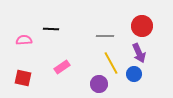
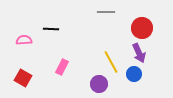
red circle: moved 2 px down
gray line: moved 1 px right, 24 px up
yellow line: moved 1 px up
pink rectangle: rotated 28 degrees counterclockwise
red square: rotated 18 degrees clockwise
